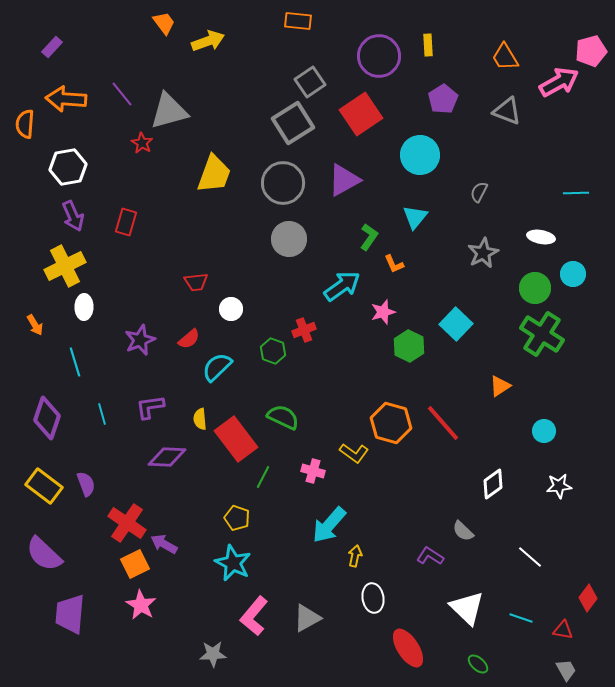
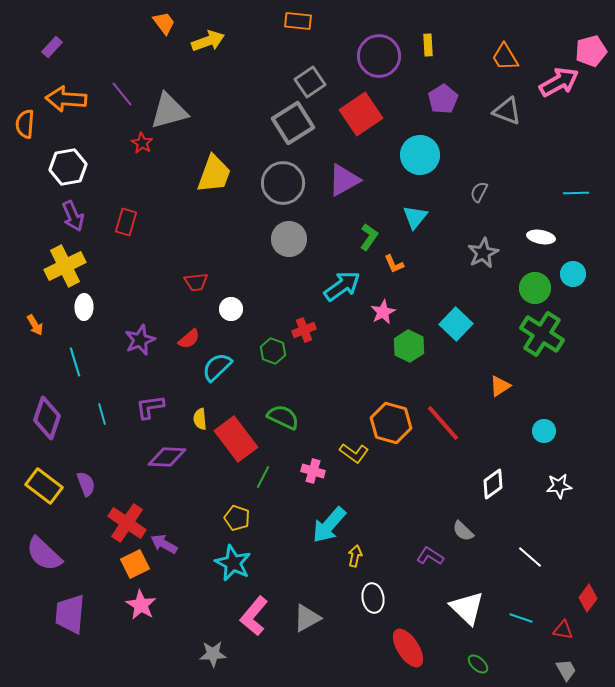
pink star at (383, 312): rotated 10 degrees counterclockwise
